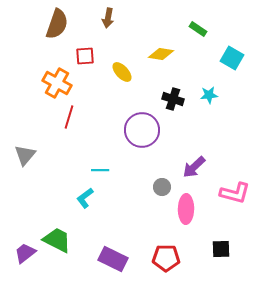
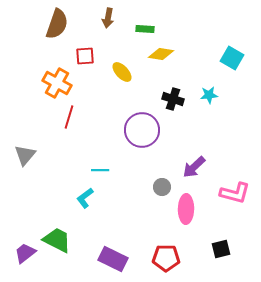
green rectangle: moved 53 px left; rotated 30 degrees counterclockwise
black square: rotated 12 degrees counterclockwise
